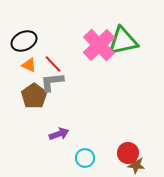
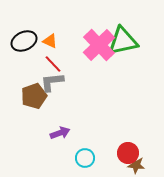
orange triangle: moved 21 px right, 24 px up
brown pentagon: rotated 15 degrees clockwise
purple arrow: moved 1 px right, 1 px up
